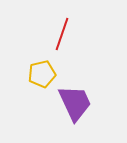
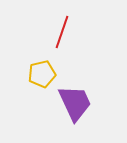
red line: moved 2 px up
